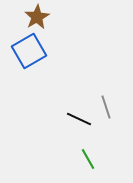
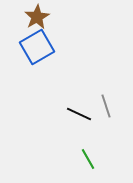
blue square: moved 8 px right, 4 px up
gray line: moved 1 px up
black line: moved 5 px up
